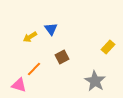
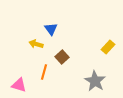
yellow arrow: moved 6 px right, 7 px down; rotated 48 degrees clockwise
brown square: rotated 16 degrees counterclockwise
orange line: moved 10 px right, 3 px down; rotated 28 degrees counterclockwise
